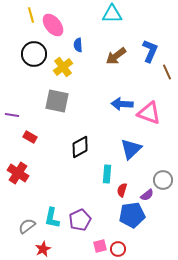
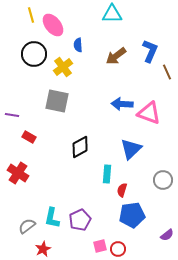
red rectangle: moved 1 px left
purple semicircle: moved 20 px right, 40 px down
